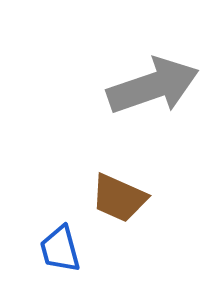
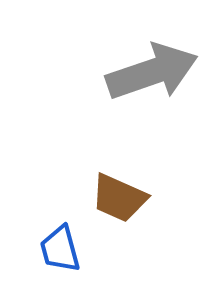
gray arrow: moved 1 px left, 14 px up
